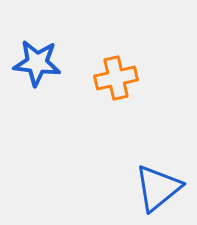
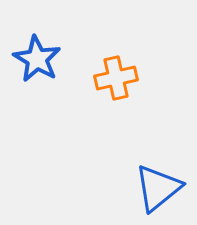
blue star: moved 4 px up; rotated 24 degrees clockwise
